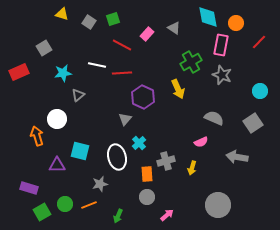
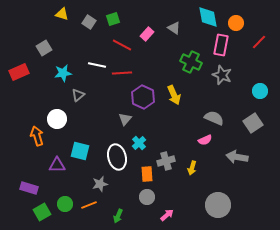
green cross at (191, 62): rotated 35 degrees counterclockwise
yellow arrow at (178, 89): moved 4 px left, 6 px down
pink semicircle at (201, 142): moved 4 px right, 2 px up
